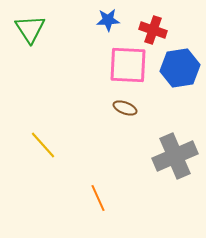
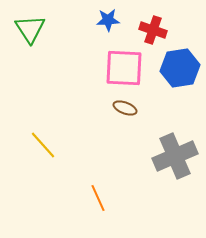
pink square: moved 4 px left, 3 px down
